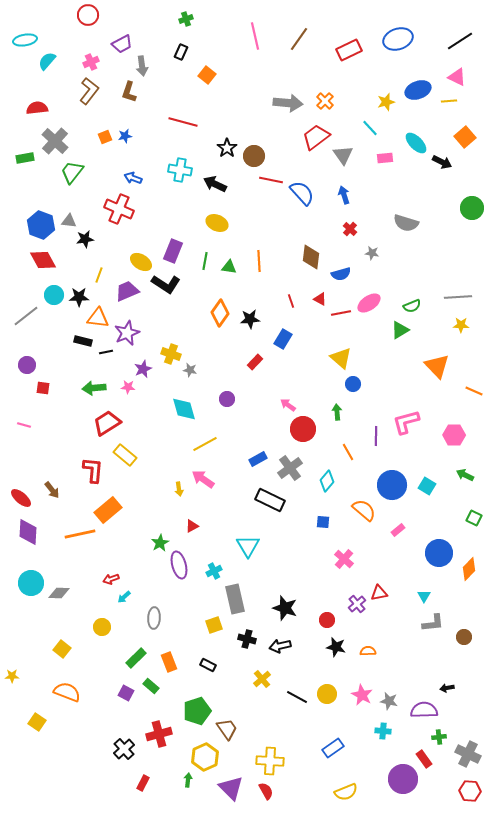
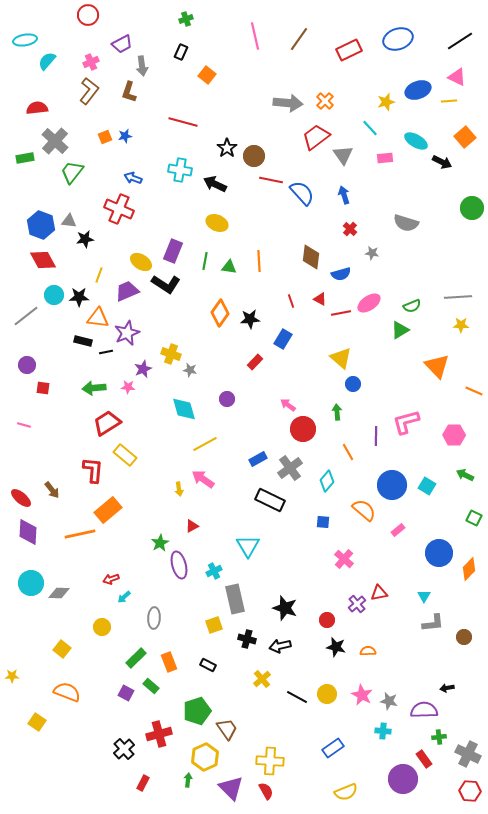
cyan ellipse at (416, 143): moved 2 px up; rotated 15 degrees counterclockwise
